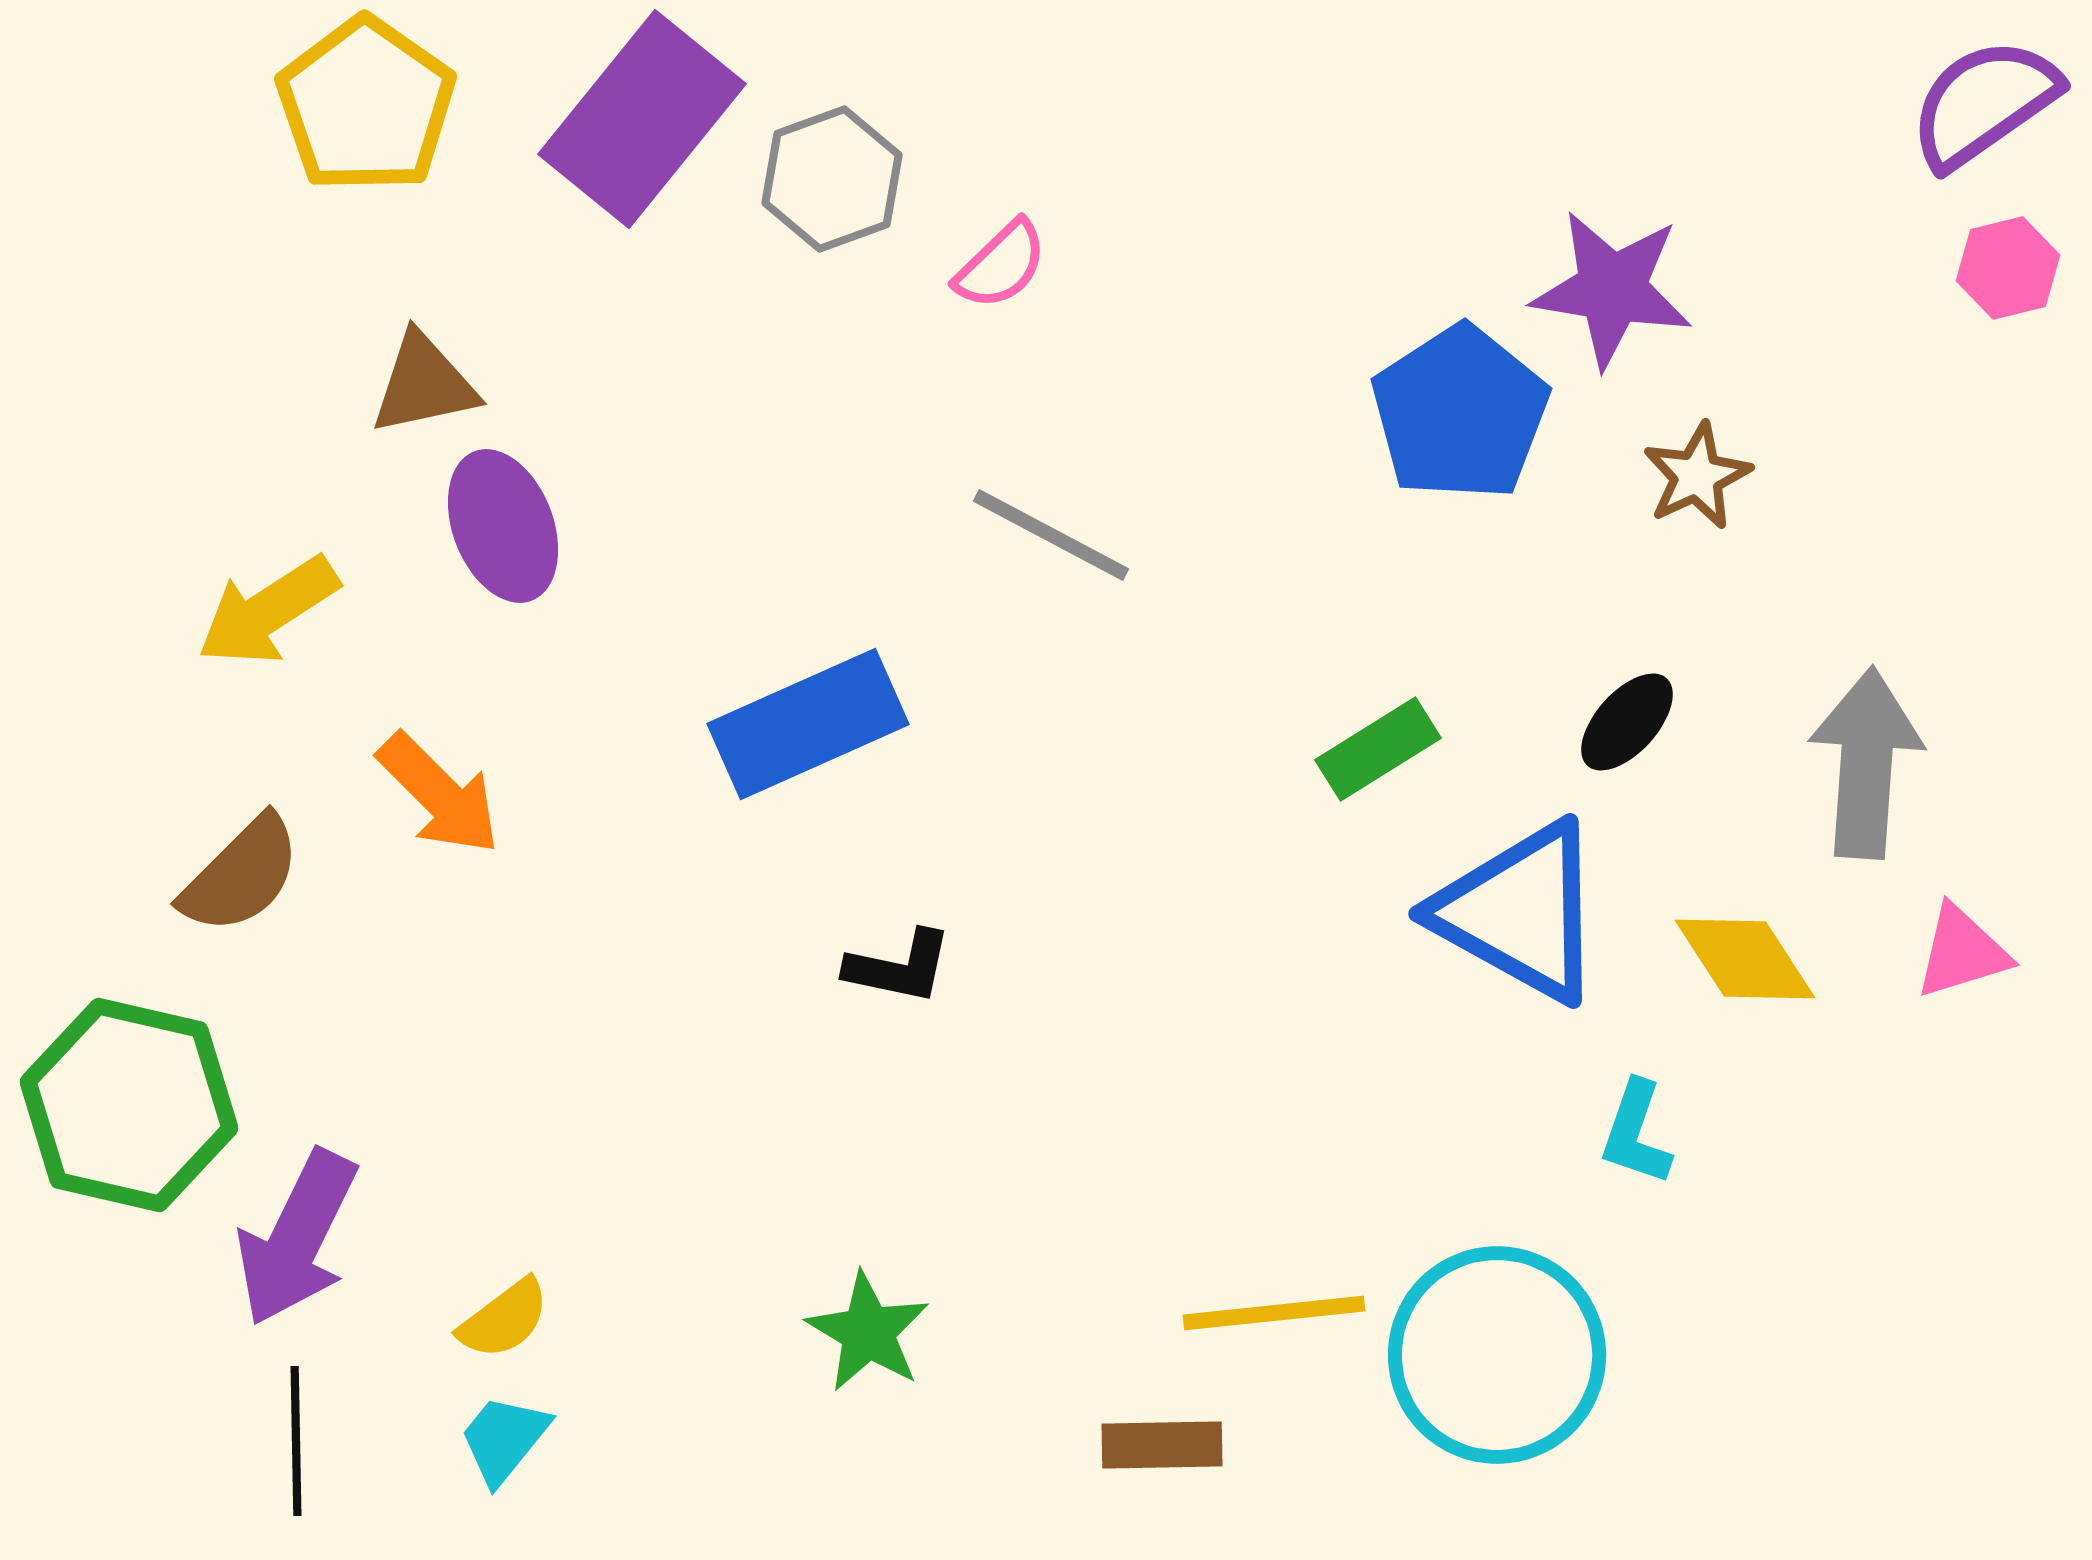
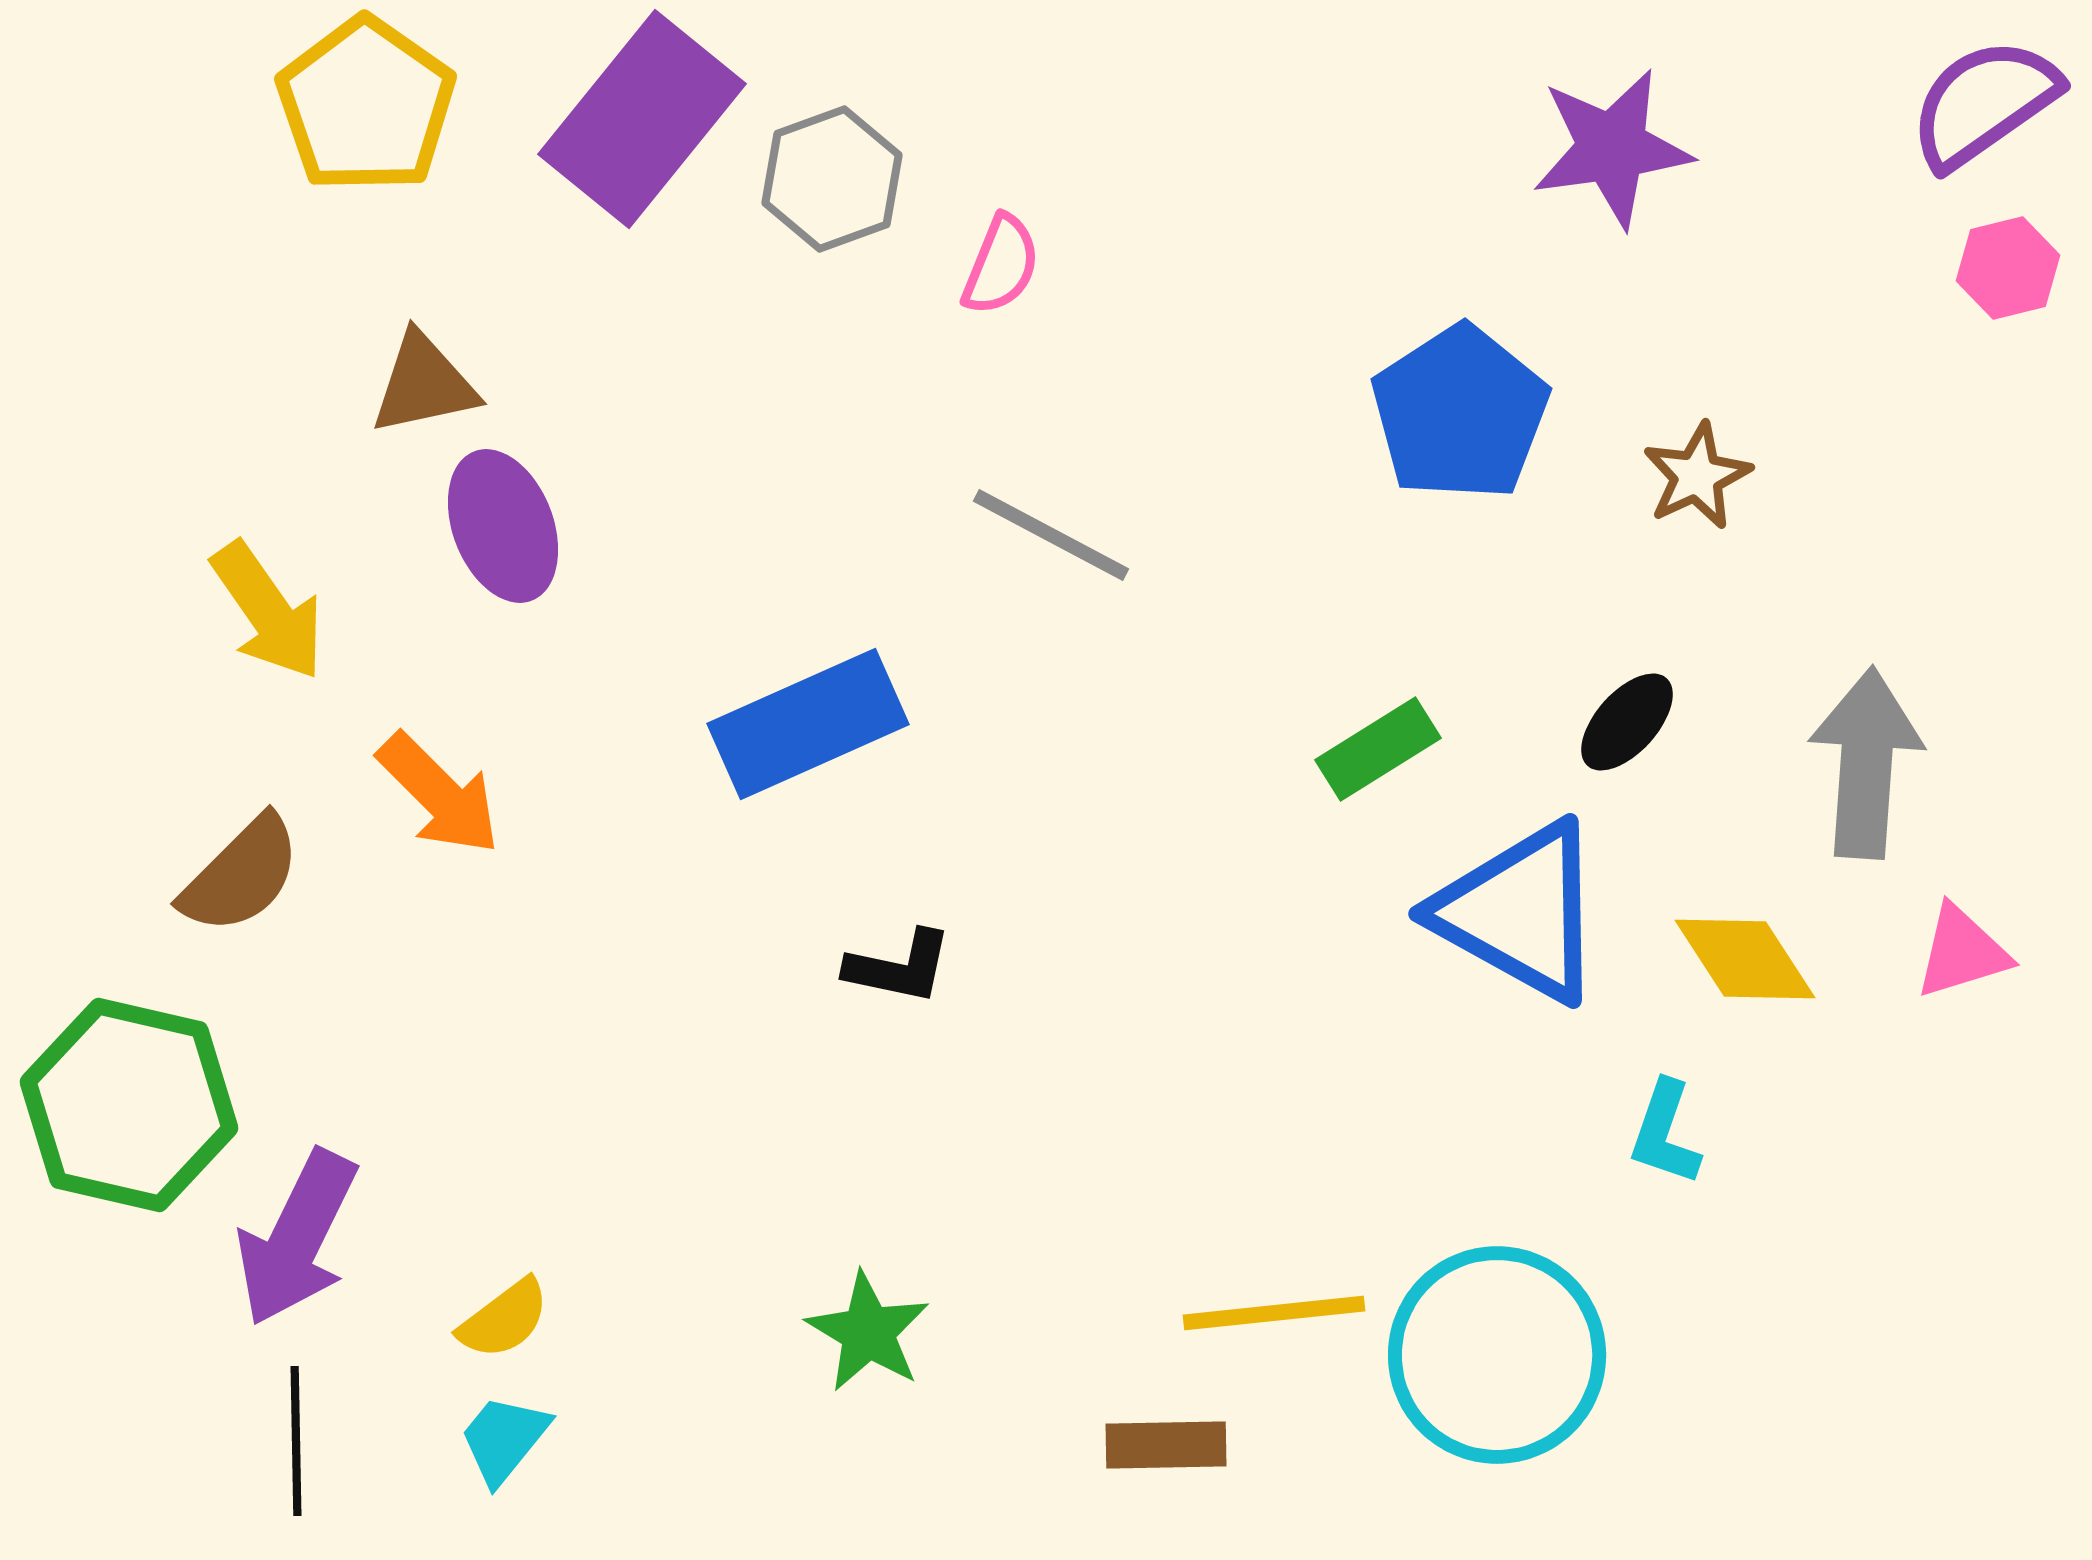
pink semicircle: rotated 24 degrees counterclockwise
purple star: moved 141 px up; rotated 17 degrees counterclockwise
yellow arrow: rotated 92 degrees counterclockwise
cyan L-shape: moved 29 px right
brown rectangle: moved 4 px right
